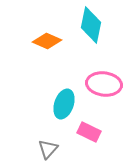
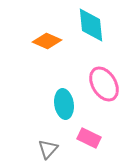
cyan diamond: rotated 18 degrees counterclockwise
pink ellipse: rotated 52 degrees clockwise
cyan ellipse: rotated 28 degrees counterclockwise
pink rectangle: moved 6 px down
